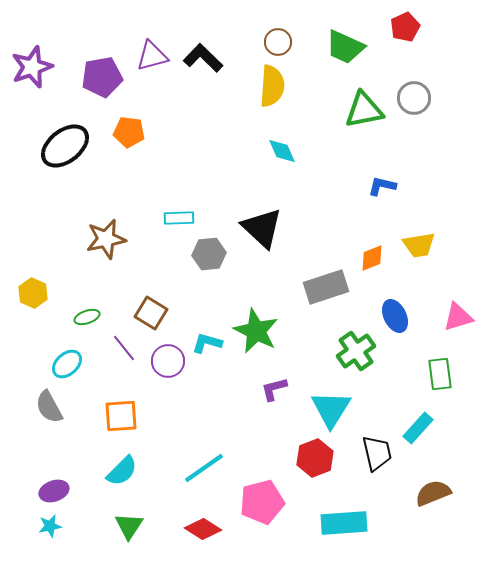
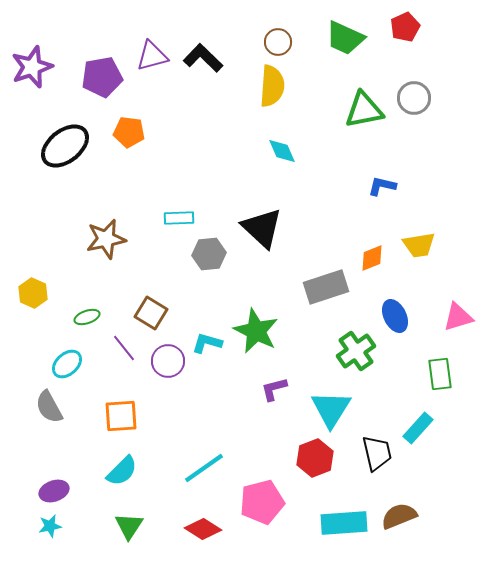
green trapezoid at (345, 47): moved 9 px up
brown semicircle at (433, 493): moved 34 px left, 23 px down
